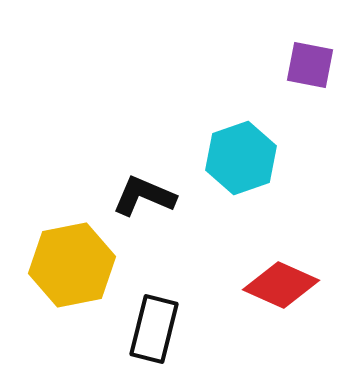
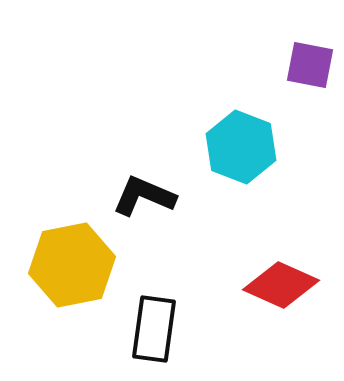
cyan hexagon: moved 11 px up; rotated 20 degrees counterclockwise
black rectangle: rotated 6 degrees counterclockwise
